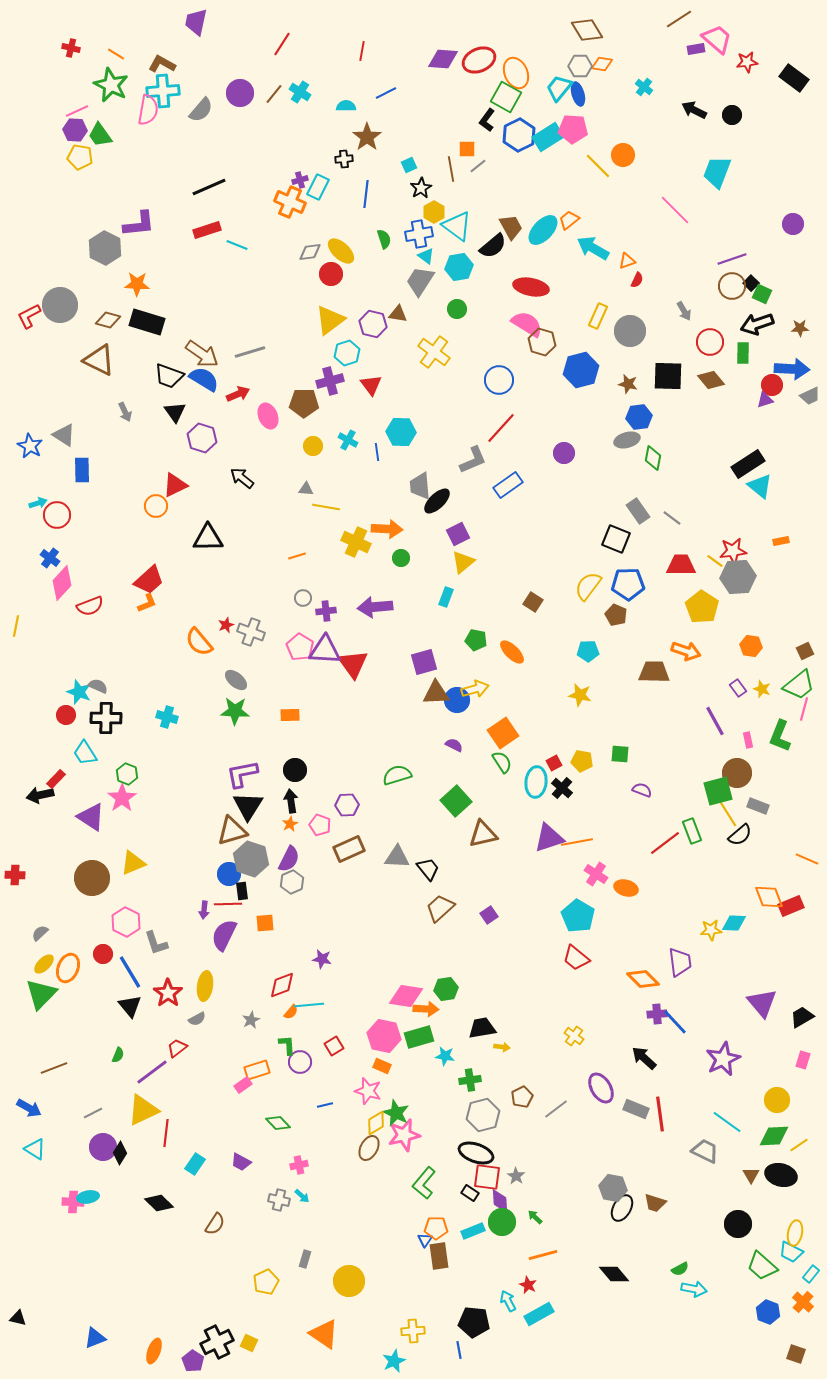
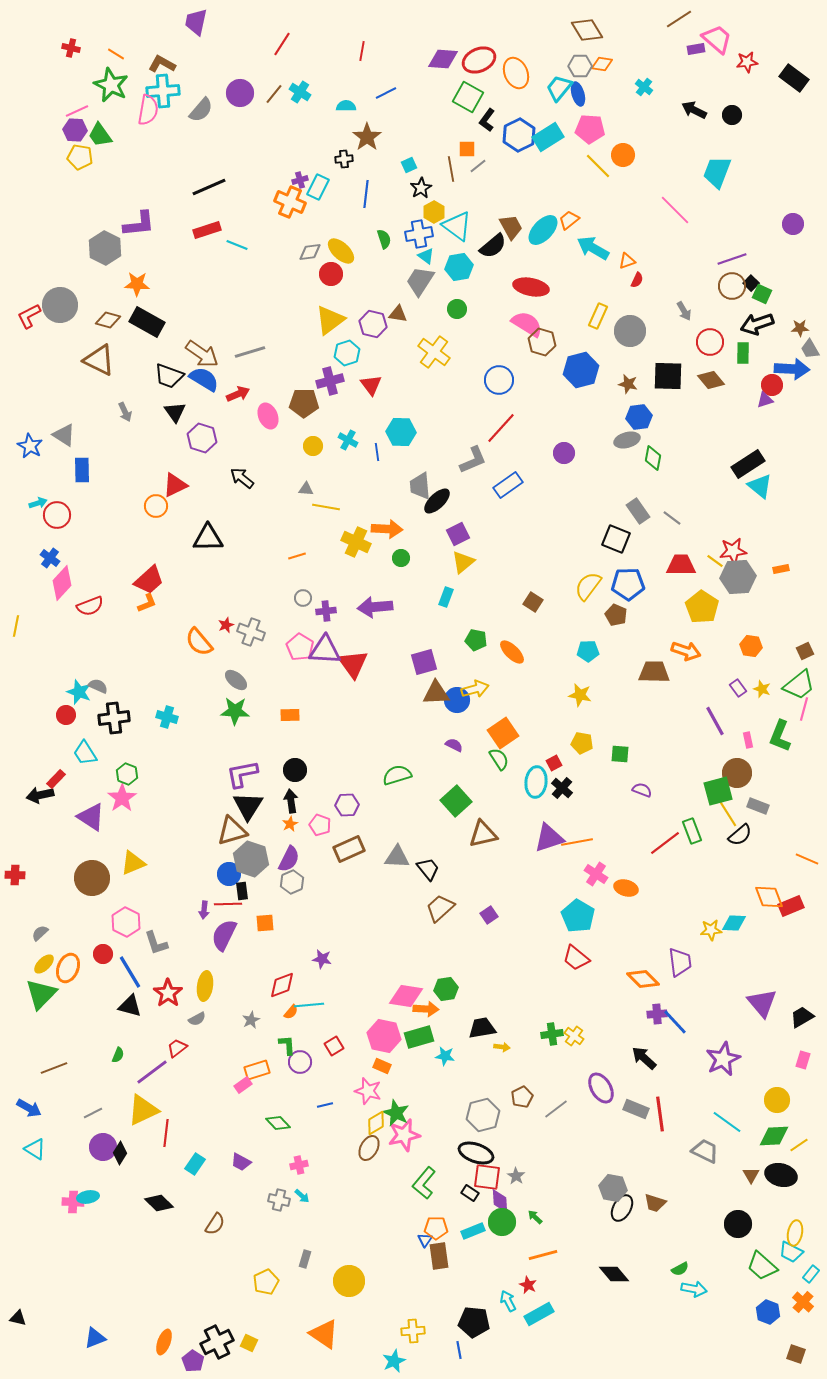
green square at (506, 97): moved 38 px left
pink pentagon at (573, 129): moved 17 px right
black rectangle at (147, 322): rotated 12 degrees clockwise
gray trapezoid at (810, 396): moved 47 px up; rotated 85 degrees clockwise
orange rectangle at (781, 541): moved 28 px down
black cross at (106, 718): moved 8 px right; rotated 8 degrees counterclockwise
yellow pentagon at (582, 761): moved 18 px up
green semicircle at (502, 762): moved 3 px left, 3 px up
black triangle at (130, 1006): rotated 35 degrees counterclockwise
green cross at (470, 1080): moved 82 px right, 46 px up
orange ellipse at (154, 1351): moved 10 px right, 9 px up
